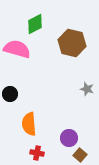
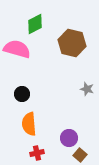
black circle: moved 12 px right
red cross: rotated 24 degrees counterclockwise
